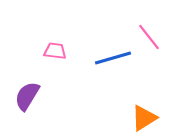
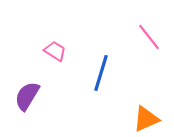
pink trapezoid: rotated 25 degrees clockwise
blue line: moved 12 px left, 15 px down; rotated 57 degrees counterclockwise
orange triangle: moved 2 px right, 1 px down; rotated 8 degrees clockwise
